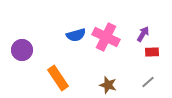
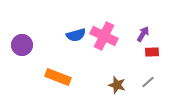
pink cross: moved 2 px left, 1 px up
purple circle: moved 5 px up
orange rectangle: moved 1 px up; rotated 35 degrees counterclockwise
brown star: moved 9 px right
